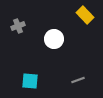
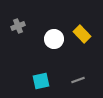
yellow rectangle: moved 3 px left, 19 px down
cyan square: moved 11 px right; rotated 18 degrees counterclockwise
